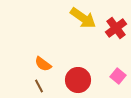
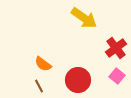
yellow arrow: moved 1 px right
red cross: moved 20 px down
pink square: moved 1 px left
